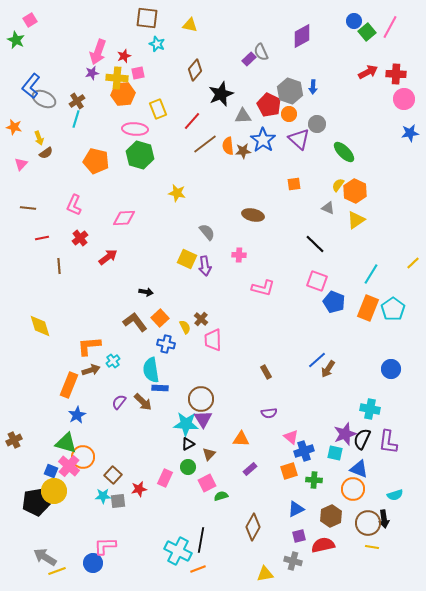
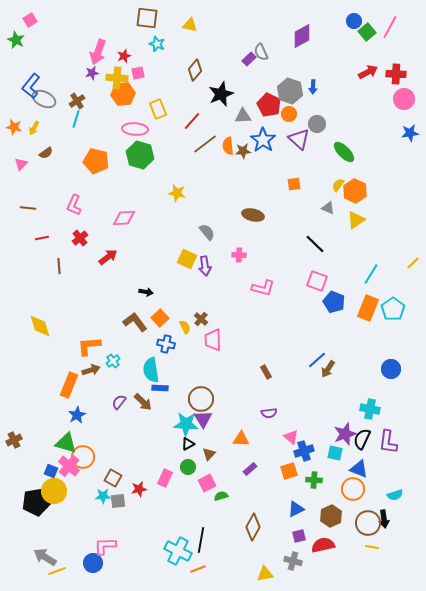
yellow arrow at (39, 138): moved 5 px left, 10 px up; rotated 48 degrees clockwise
brown square at (113, 475): moved 3 px down; rotated 12 degrees counterclockwise
